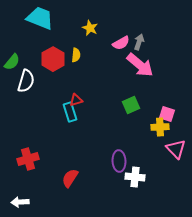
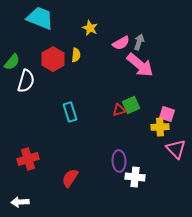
red triangle: moved 43 px right, 10 px down
